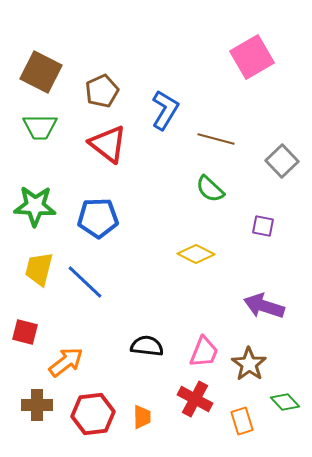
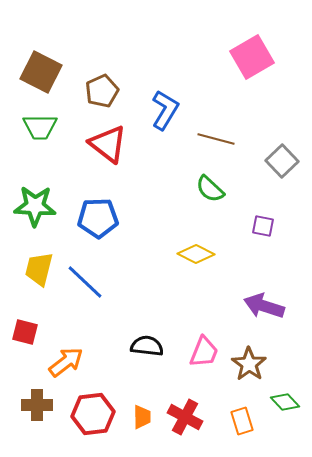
red cross: moved 10 px left, 18 px down
